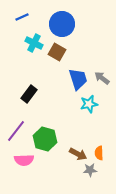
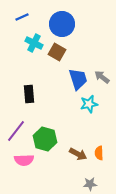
gray arrow: moved 1 px up
black rectangle: rotated 42 degrees counterclockwise
gray star: moved 14 px down
